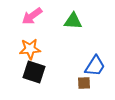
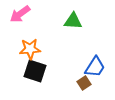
pink arrow: moved 12 px left, 2 px up
blue trapezoid: moved 1 px down
black square: moved 1 px right, 1 px up
brown square: rotated 32 degrees counterclockwise
